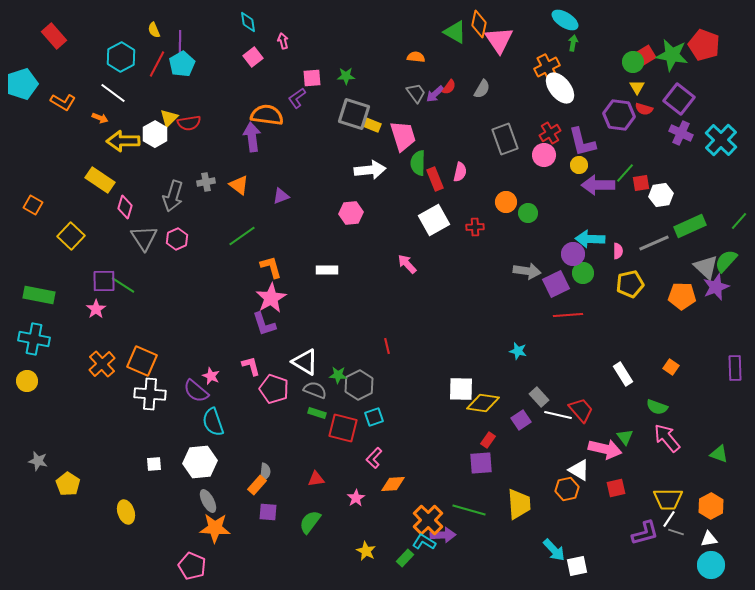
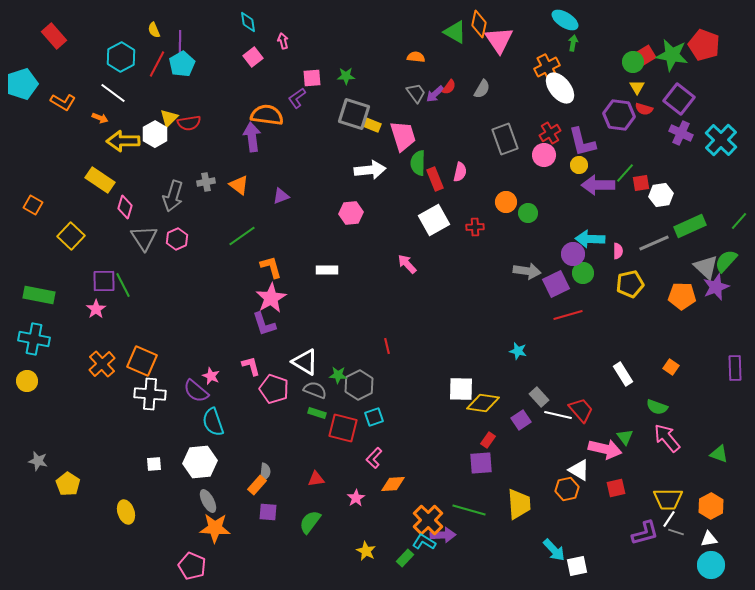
green line at (123, 285): rotated 30 degrees clockwise
red line at (568, 315): rotated 12 degrees counterclockwise
